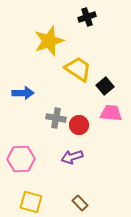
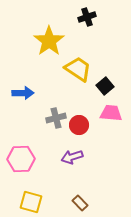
yellow star: rotated 16 degrees counterclockwise
gray cross: rotated 24 degrees counterclockwise
